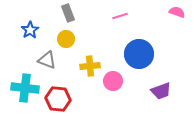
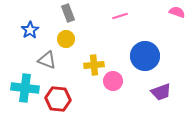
blue circle: moved 6 px right, 2 px down
yellow cross: moved 4 px right, 1 px up
purple trapezoid: moved 1 px down
